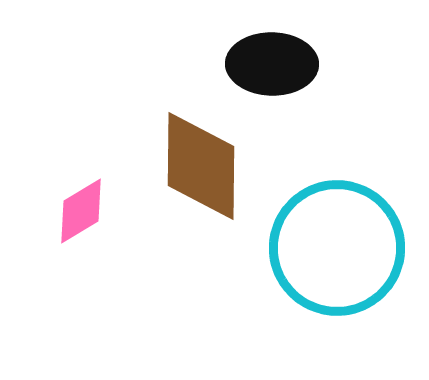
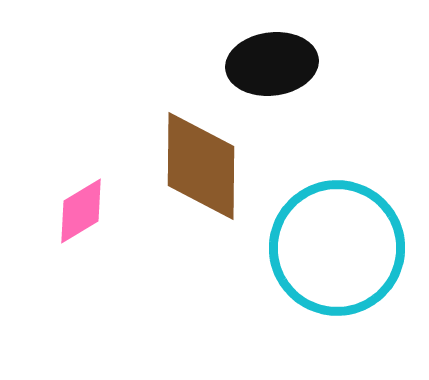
black ellipse: rotated 8 degrees counterclockwise
